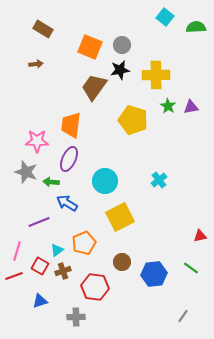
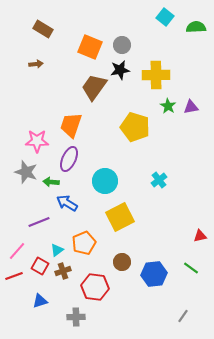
yellow pentagon: moved 2 px right, 7 px down
orange trapezoid: rotated 12 degrees clockwise
pink line: rotated 24 degrees clockwise
